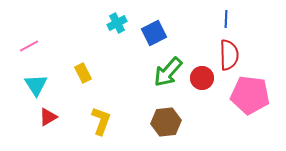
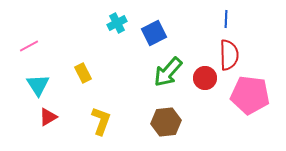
red circle: moved 3 px right
cyan triangle: moved 2 px right
